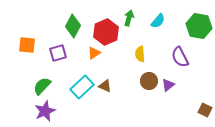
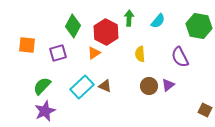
green arrow: rotated 14 degrees counterclockwise
red hexagon: rotated 10 degrees counterclockwise
brown circle: moved 5 px down
